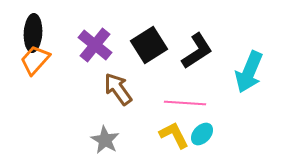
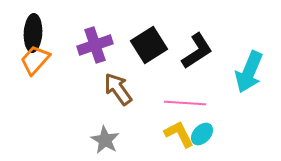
purple cross: rotated 32 degrees clockwise
yellow L-shape: moved 5 px right, 1 px up
